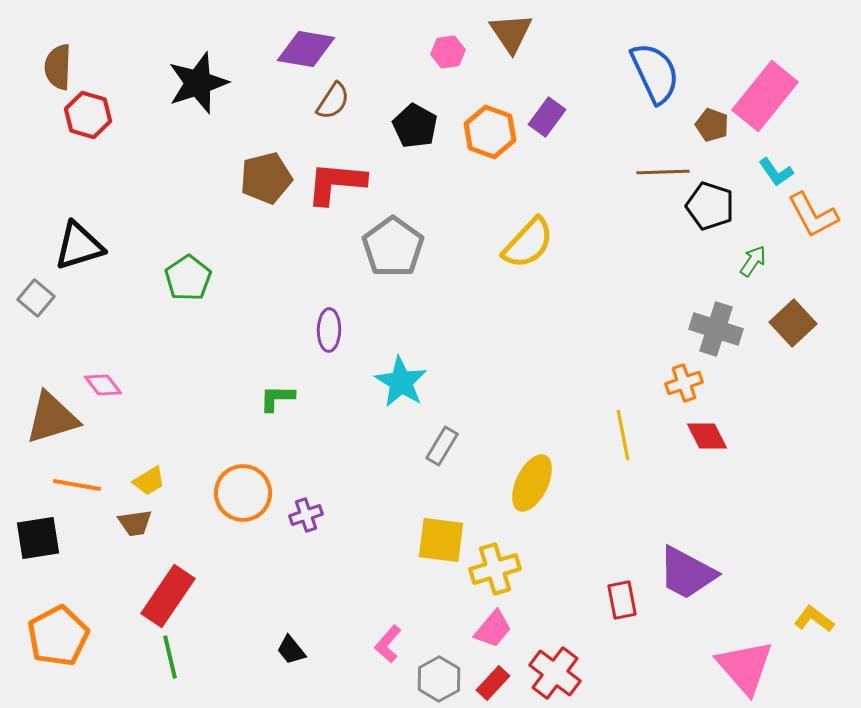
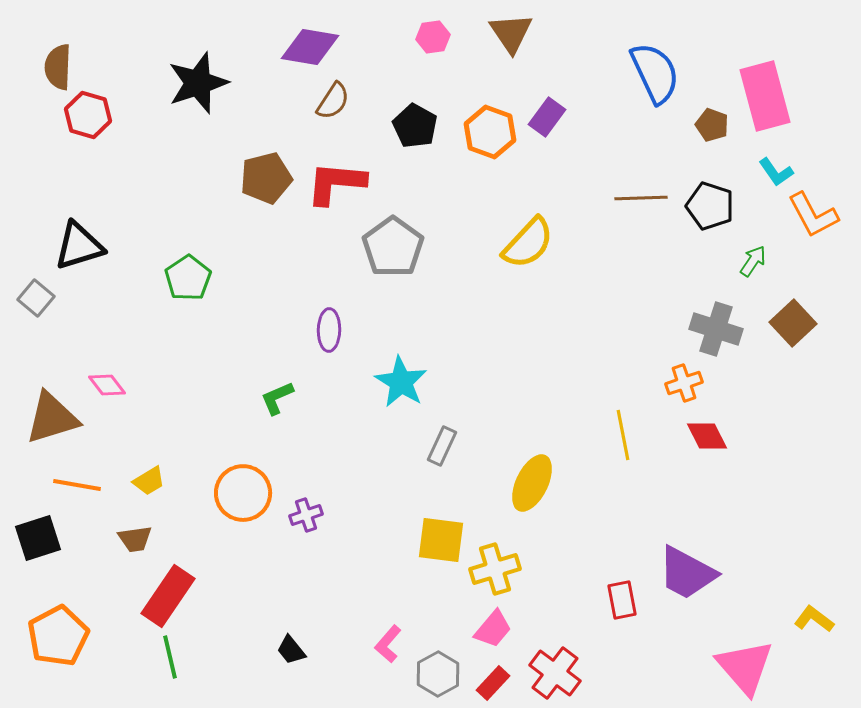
purple diamond at (306, 49): moved 4 px right, 2 px up
pink hexagon at (448, 52): moved 15 px left, 15 px up
pink rectangle at (765, 96): rotated 54 degrees counterclockwise
brown line at (663, 172): moved 22 px left, 26 px down
pink diamond at (103, 385): moved 4 px right
green L-shape at (277, 398): rotated 24 degrees counterclockwise
gray rectangle at (442, 446): rotated 6 degrees counterclockwise
brown trapezoid at (135, 523): moved 16 px down
black square at (38, 538): rotated 9 degrees counterclockwise
gray hexagon at (439, 679): moved 1 px left, 5 px up
